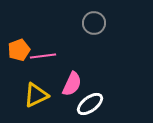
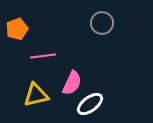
gray circle: moved 8 px right
orange pentagon: moved 2 px left, 21 px up
pink semicircle: moved 1 px up
yellow triangle: rotated 12 degrees clockwise
